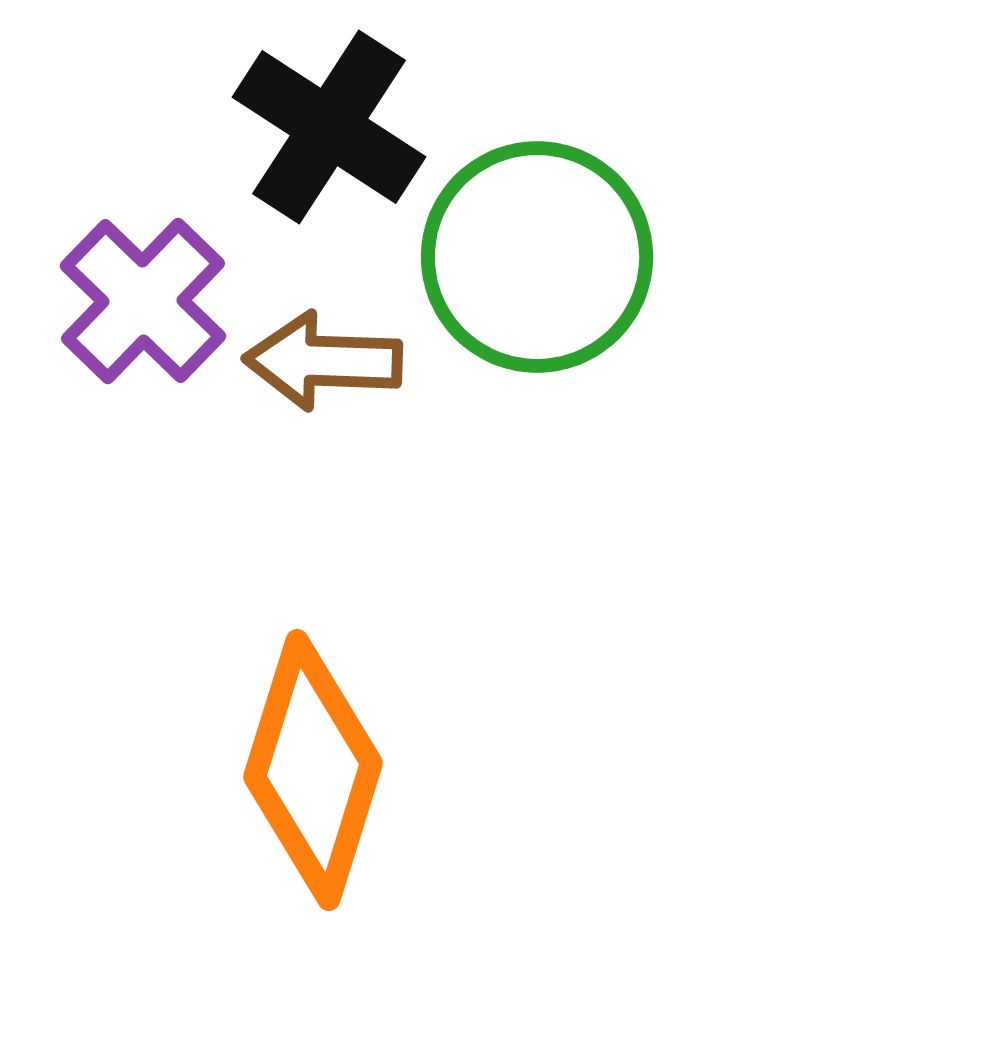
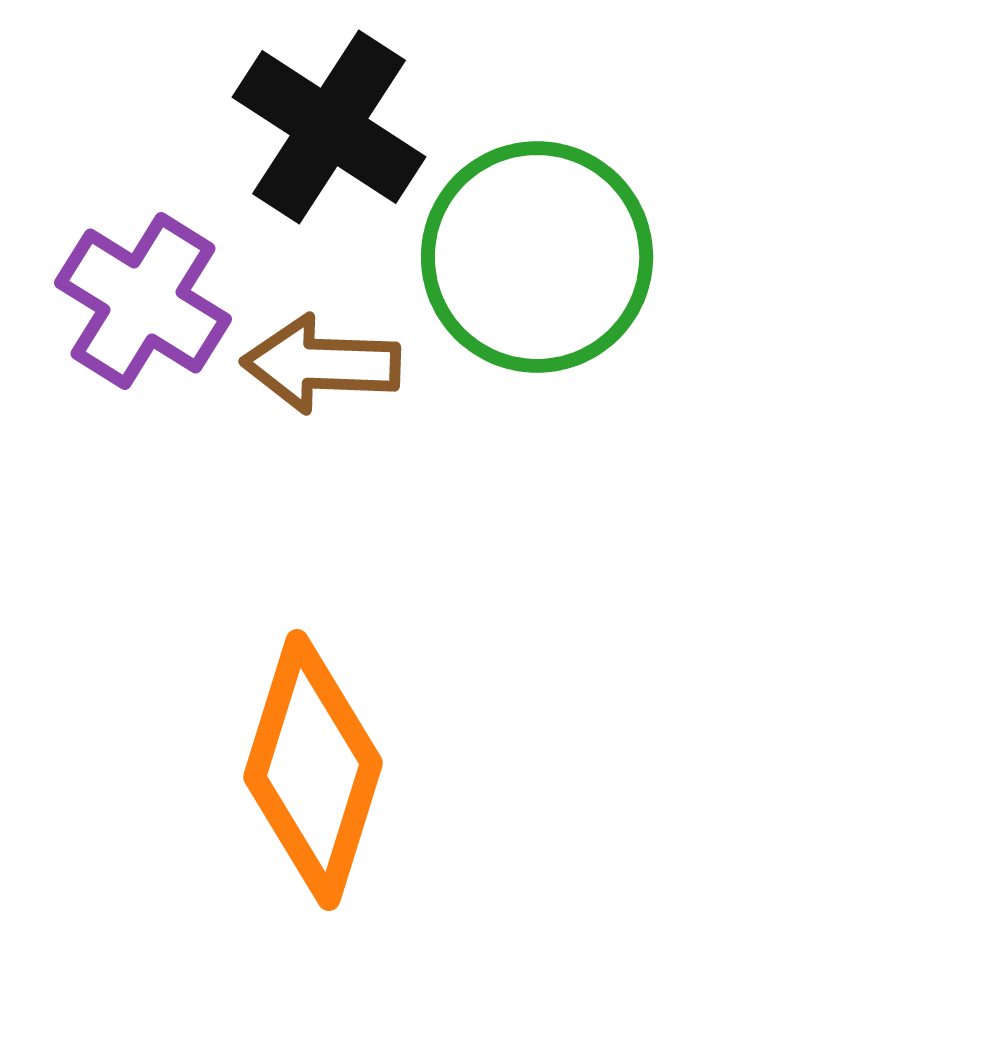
purple cross: rotated 12 degrees counterclockwise
brown arrow: moved 2 px left, 3 px down
